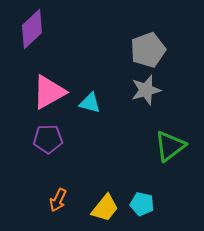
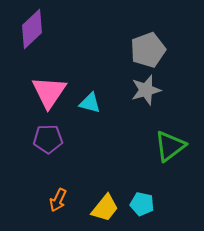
pink triangle: rotated 27 degrees counterclockwise
